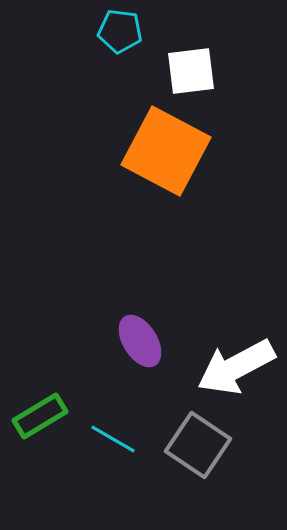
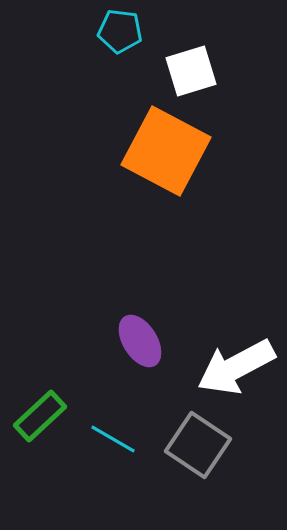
white square: rotated 10 degrees counterclockwise
green rectangle: rotated 12 degrees counterclockwise
